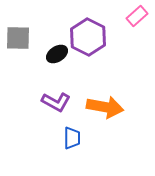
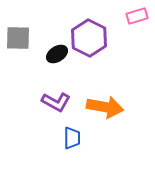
pink rectangle: rotated 25 degrees clockwise
purple hexagon: moved 1 px right, 1 px down
